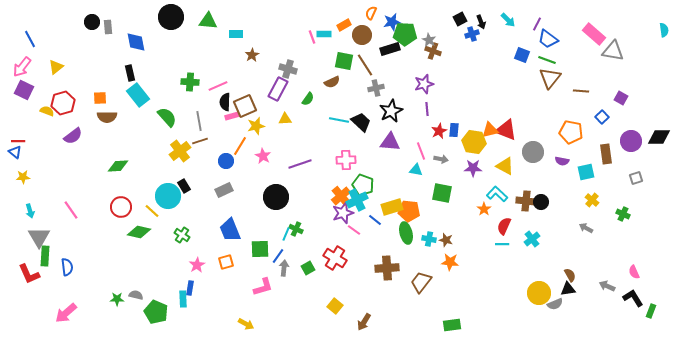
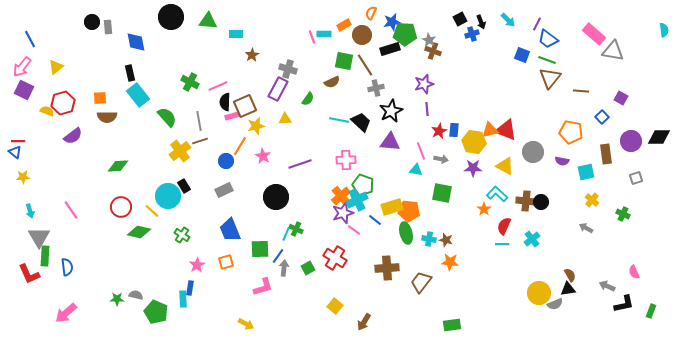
green cross at (190, 82): rotated 24 degrees clockwise
black L-shape at (633, 298): moved 9 px left, 6 px down; rotated 110 degrees clockwise
